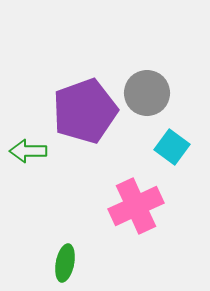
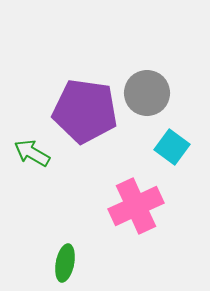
purple pentagon: rotated 28 degrees clockwise
green arrow: moved 4 px right, 2 px down; rotated 30 degrees clockwise
